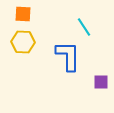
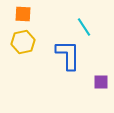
yellow hexagon: rotated 15 degrees counterclockwise
blue L-shape: moved 1 px up
